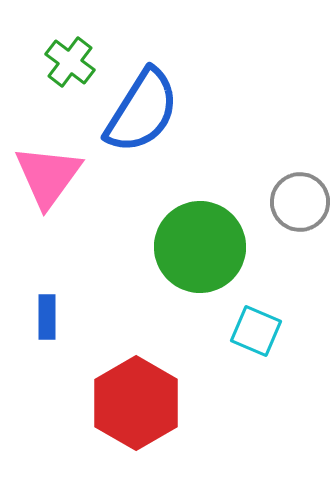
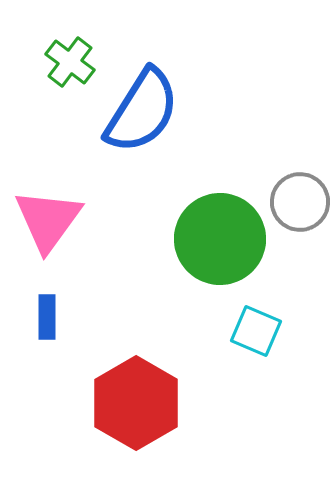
pink triangle: moved 44 px down
green circle: moved 20 px right, 8 px up
